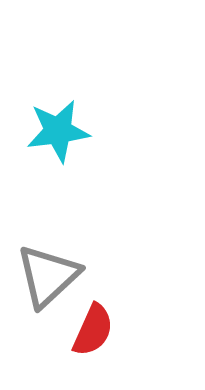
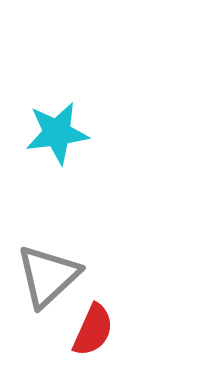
cyan star: moved 1 px left, 2 px down
